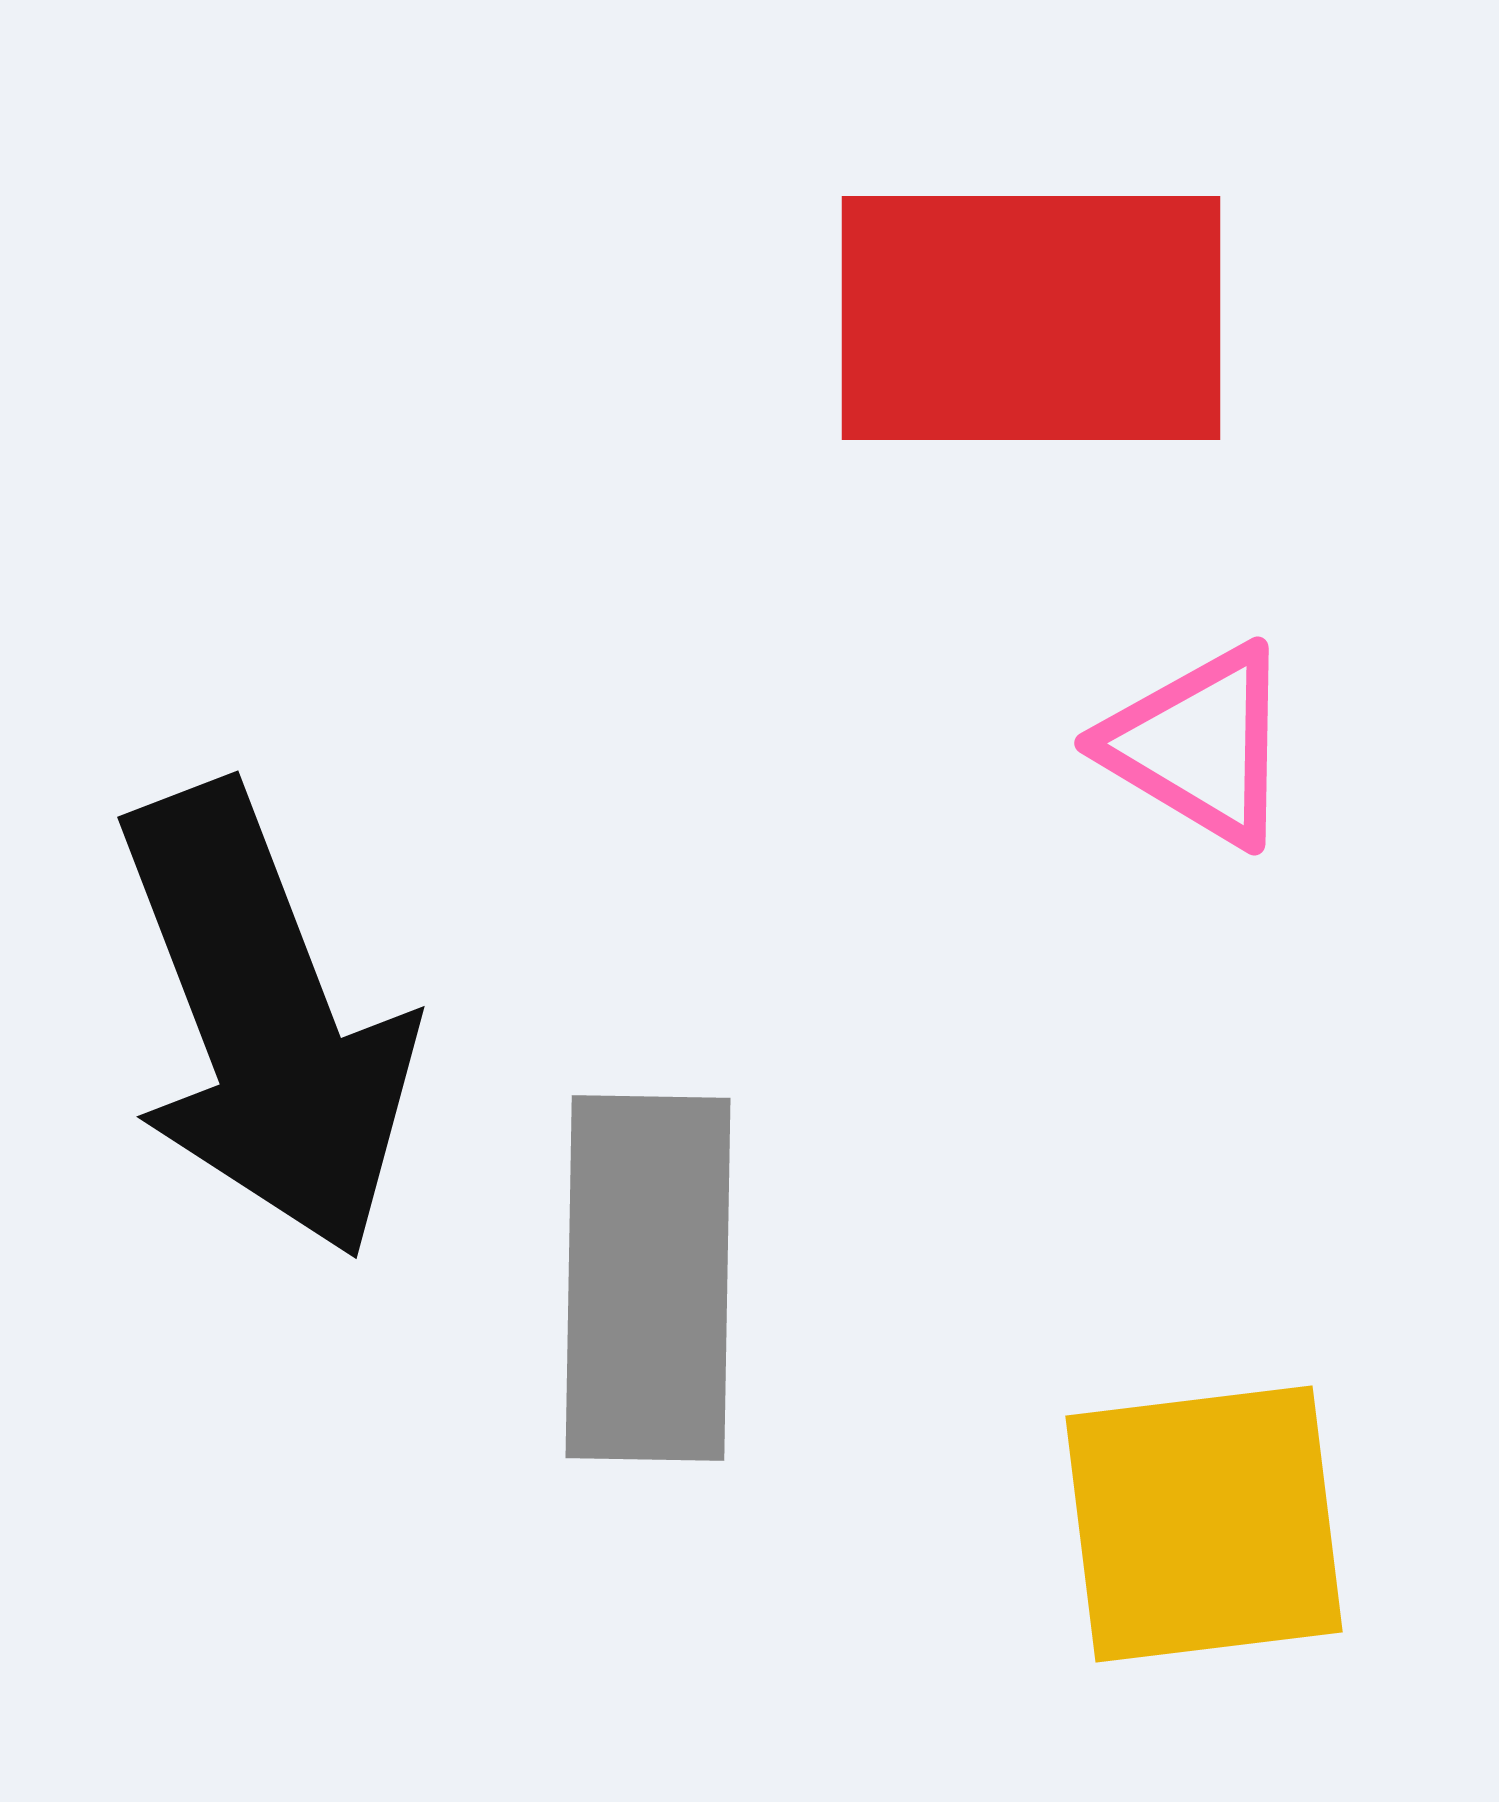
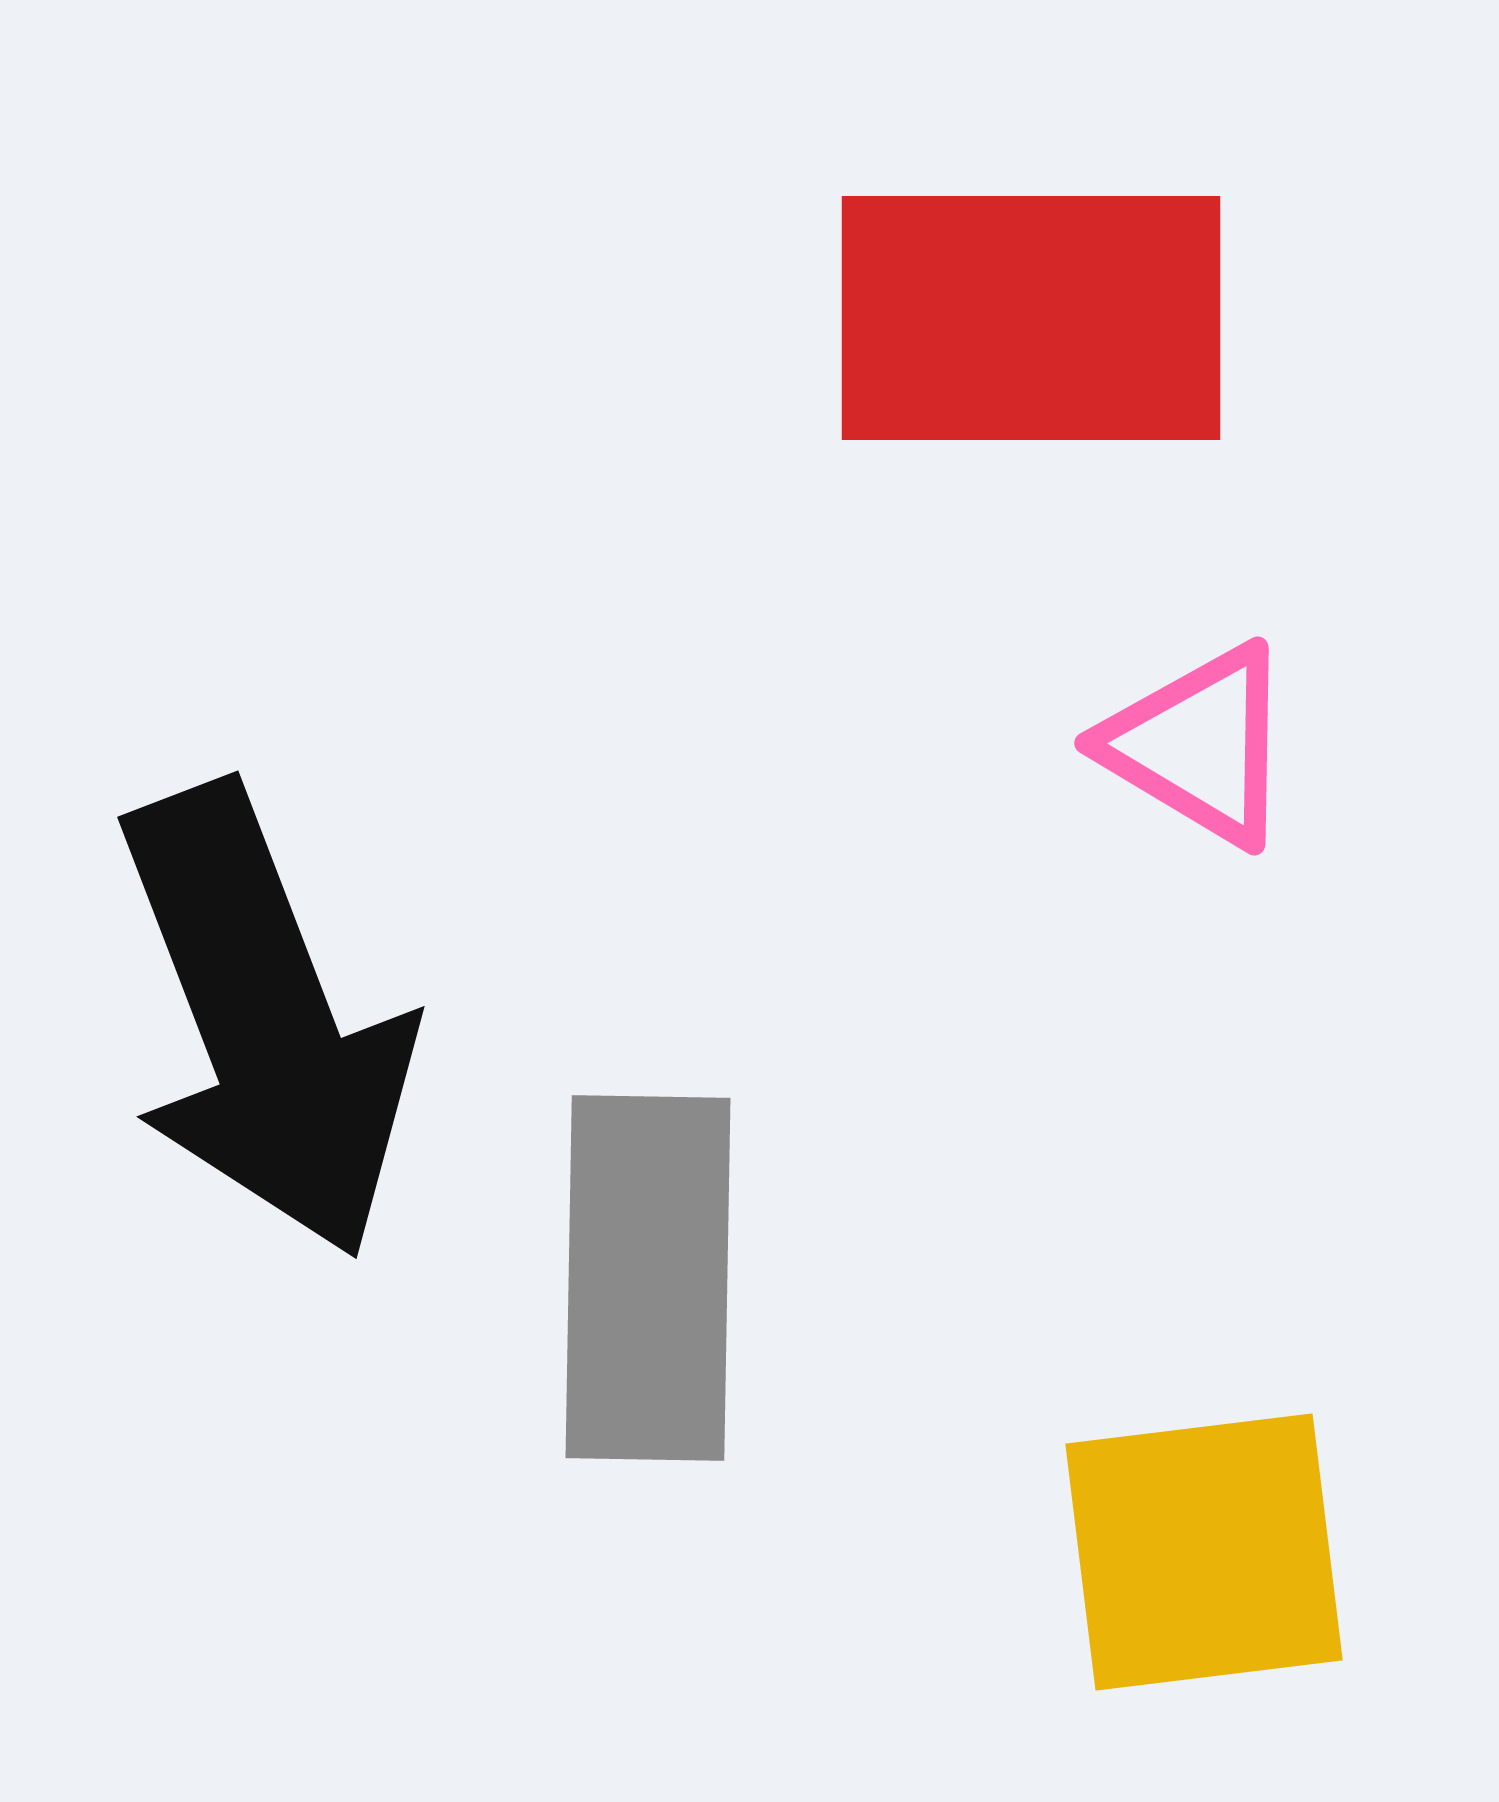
yellow square: moved 28 px down
